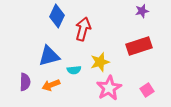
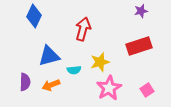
purple star: moved 1 px left
blue diamond: moved 23 px left
